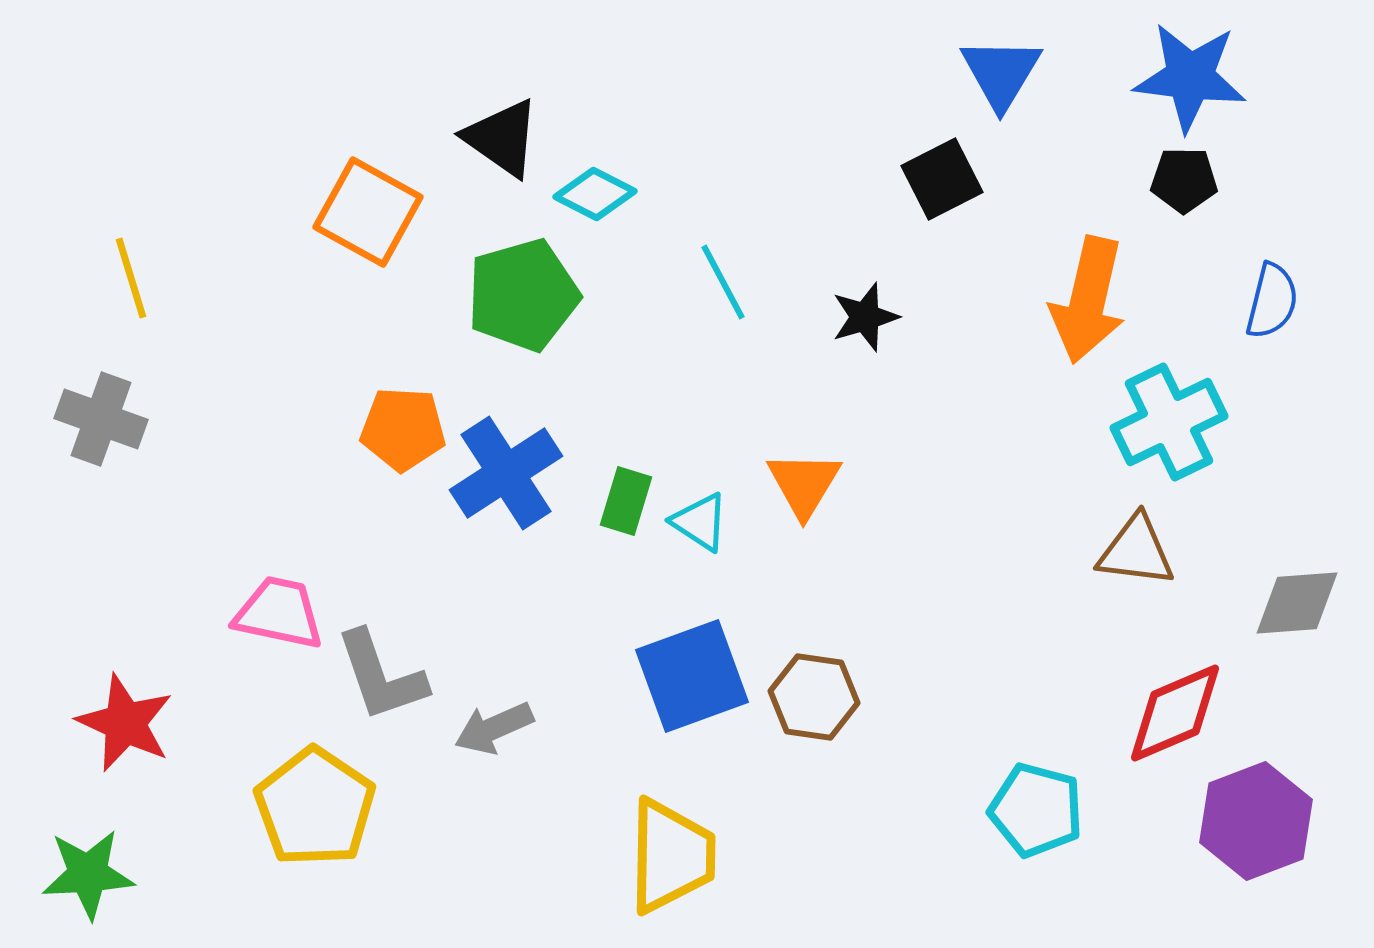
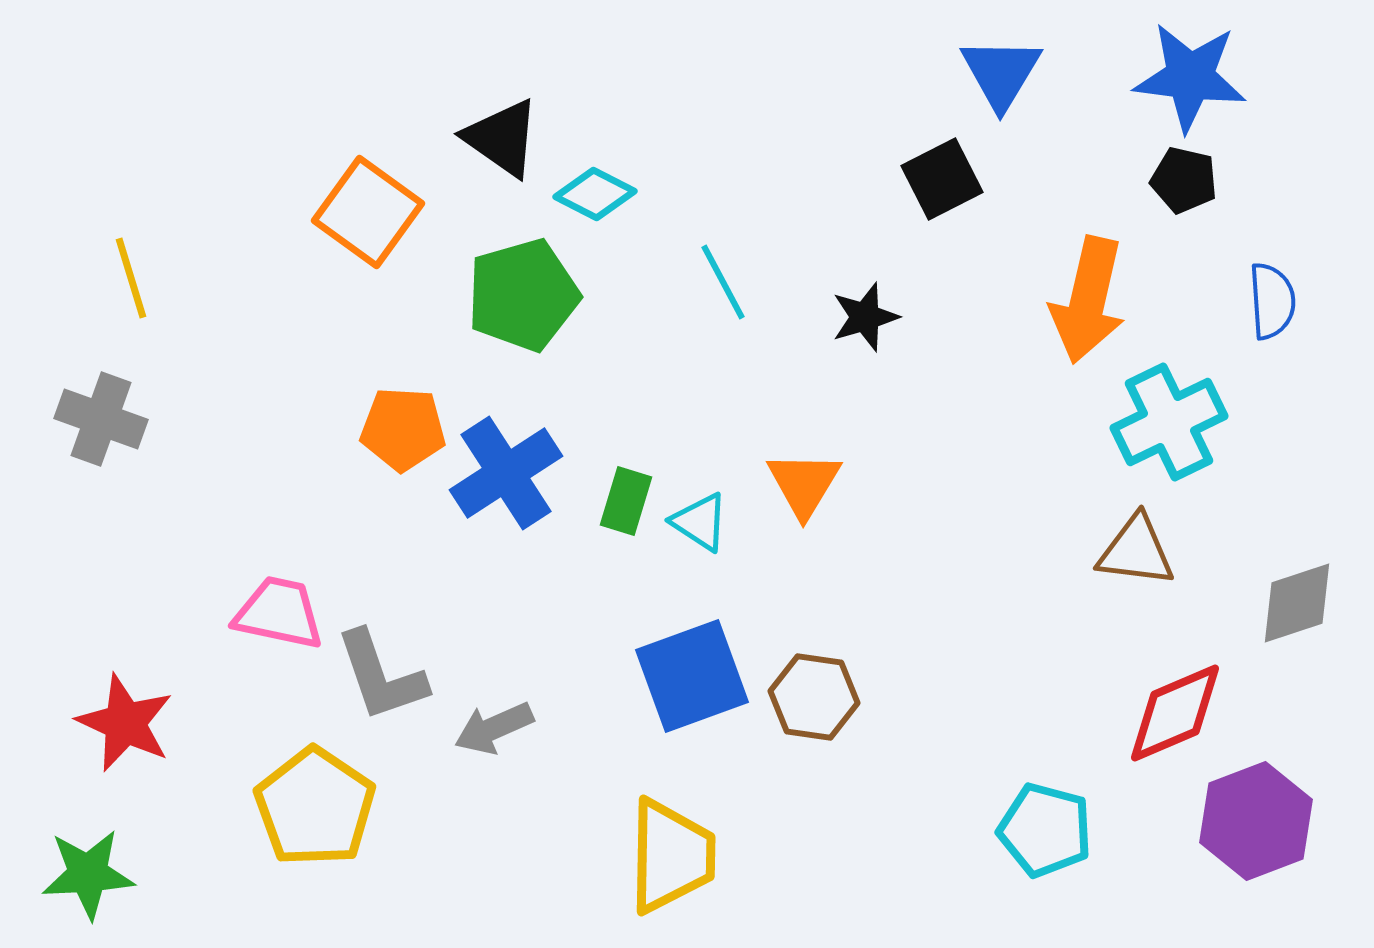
black pentagon: rotated 12 degrees clockwise
orange square: rotated 7 degrees clockwise
blue semicircle: rotated 18 degrees counterclockwise
gray diamond: rotated 14 degrees counterclockwise
cyan pentagon: moved 9 px right, 20 px down
